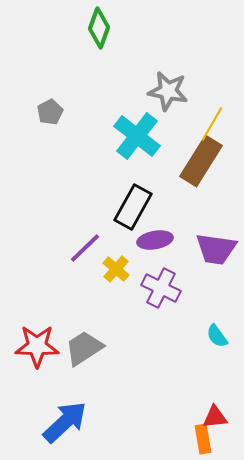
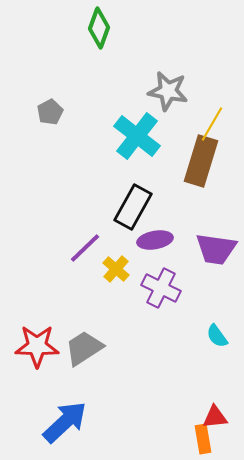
brown rectangle: rotated 15 degrees counterclockwise
